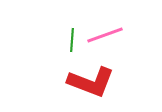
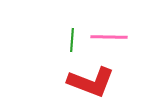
pink line: moved 4 px right, 2 px down; rotated 21 degrees clockwise
